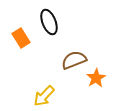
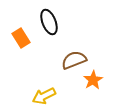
orange star: moved 3 px left, 2 px down
yellow arrow: rotated 20 degrees clockwise
